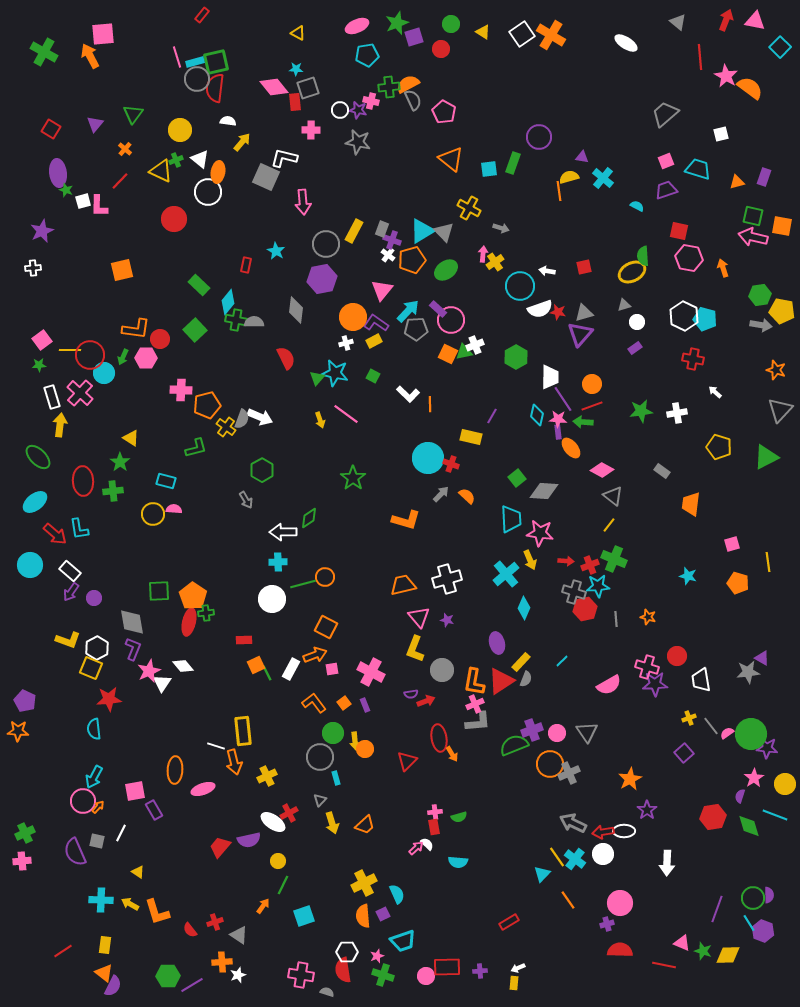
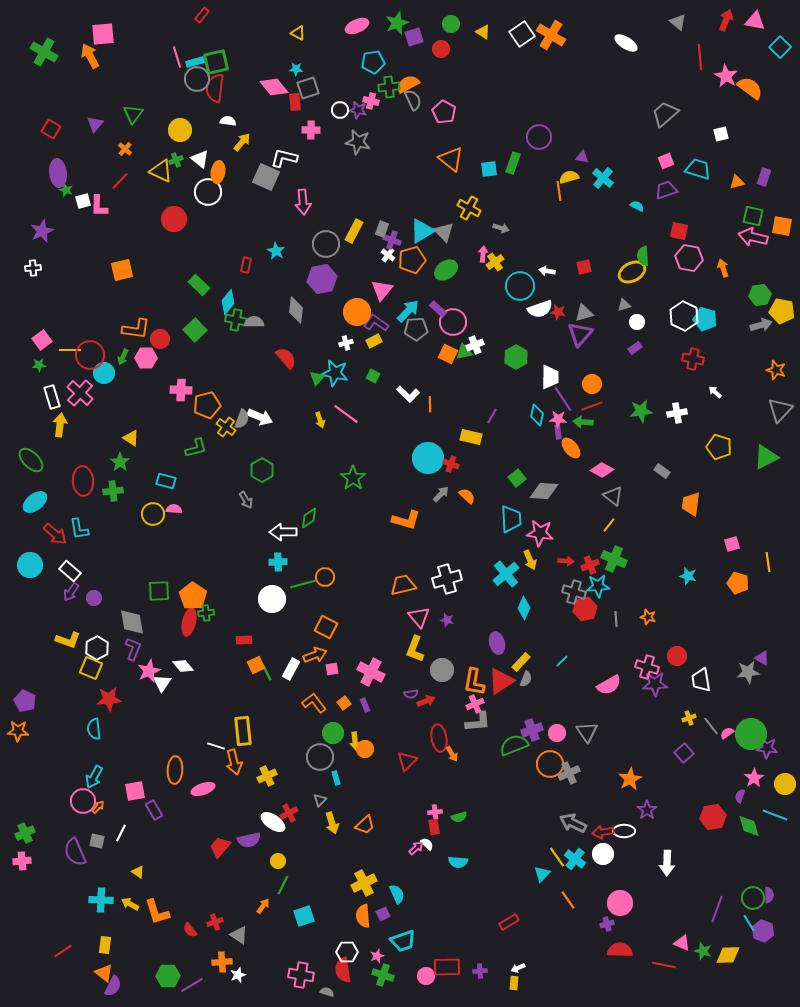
cyan pentagon at (367, 55): moved 6 px right, 7 px down
orange circle at (353, 317): moved 4 px right, 5 px up
pink circle at (451, 320): moved 2 px right, 2 px down
gray arrow at (761, 325): rotated 25 degrees counterclockwise
red semicircle at (286, 358): rotated 15 degrees counterclockwise
green ellipse at (38, 457): moved 7 px left, 3 px down
